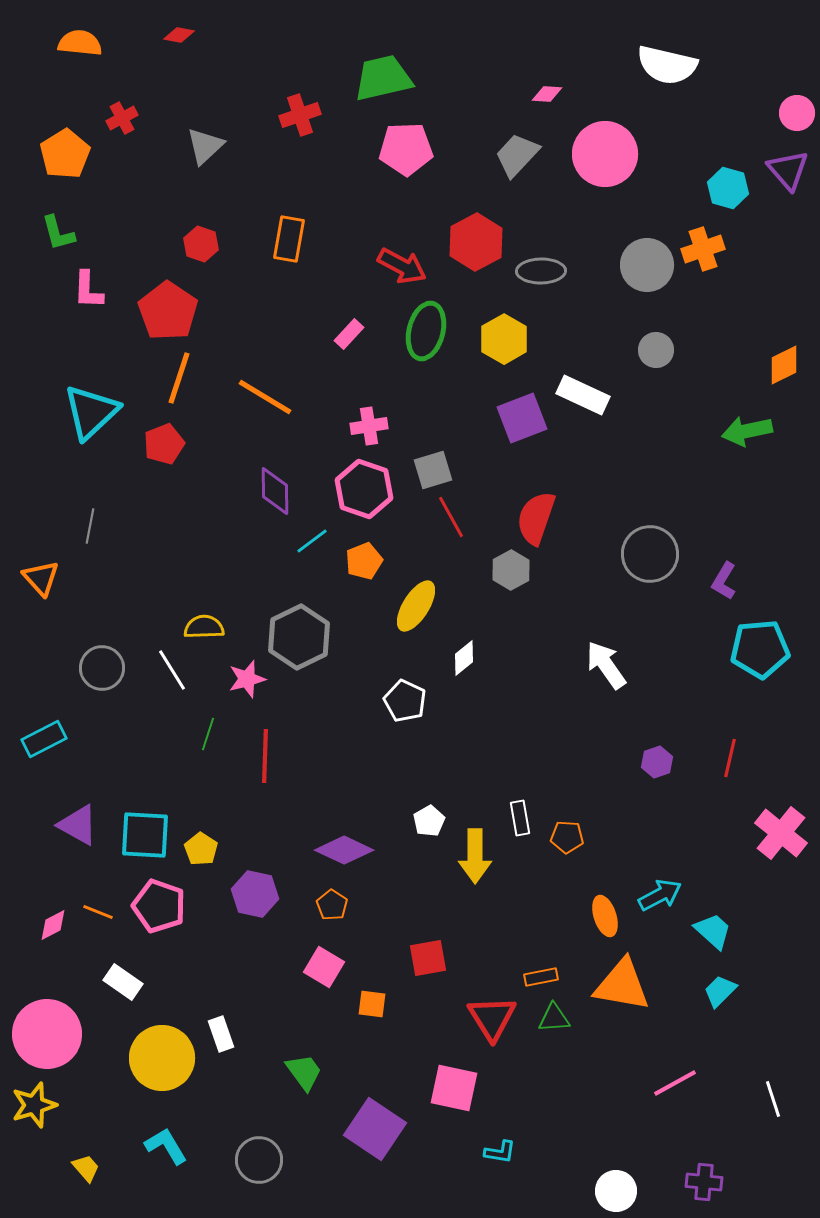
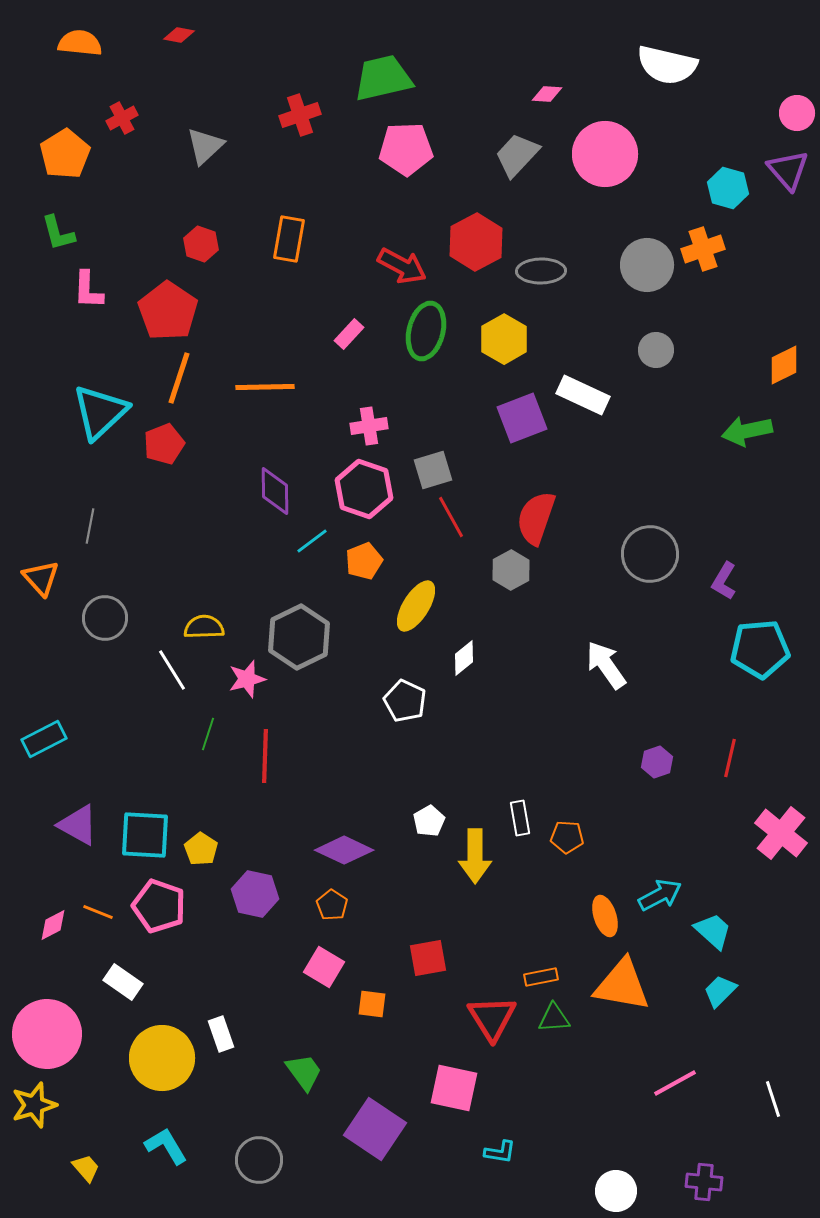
orange line at (265, 397): moved 10 px up; rotated 32 degrees counterclockwise
cyan triangle at (91, 412): moved 9 px right
gray circle at (102, 668): moved 3 px right, 50 px up
